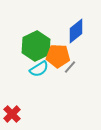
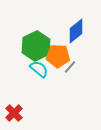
cyan semicircle: rotated 108 degrees counterclockwise
red cross: moved 2 px right, 1 px up
